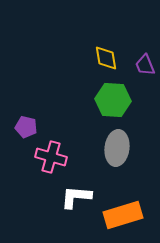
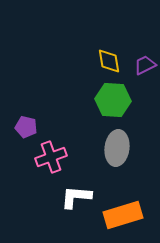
yellow diamond: moved 3 px right, 3 px down
purple trapezoid: rotated 85 degrees clockwise
pink cross: rotated 36 degrees counterclockwise
